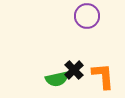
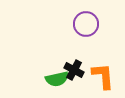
purple circle: moved 1 px left, 8 px down
black cross: rotated 18 degrees counterclockwise
